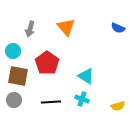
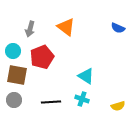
orange triangle: rotated 12 degrees counterclockwise
red pentagon: moved 5 px left, 6 px up; rotated 15 degrees clockwise
brown square: moved 1 px left, 1 px up
